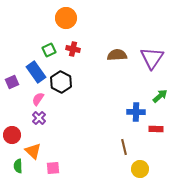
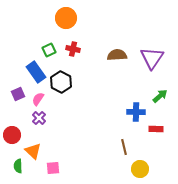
purple square: moved 6 px right, 12 px down
